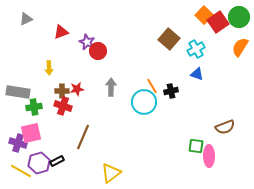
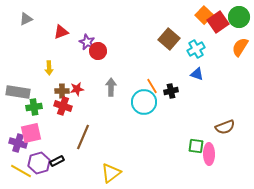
pink ellipse: moved 2 px up
